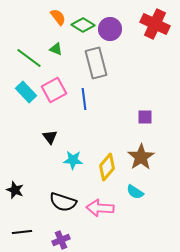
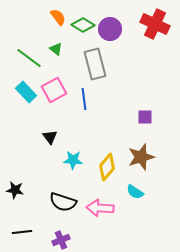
green triangle: rotated 16 degrees clockwise
gray rectangle: moved 1 px left, 1 px down
brown star: rotated 16 degrees clockwise
black star: rotated 12 degrees counterclockwise
